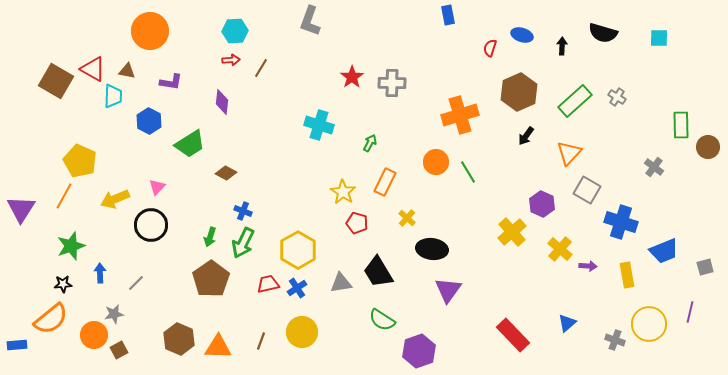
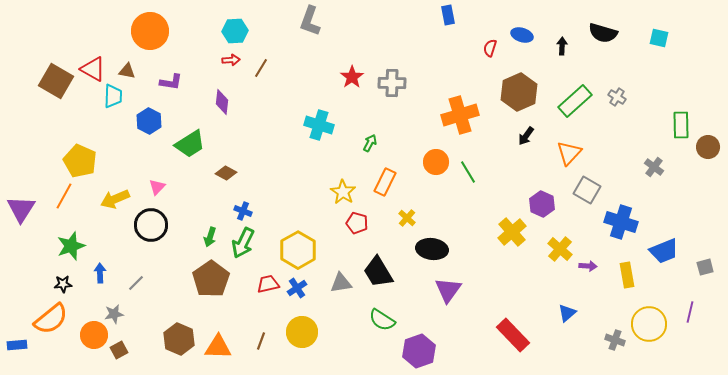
cyan square at (659, 38): rotated 12 degrees clockwise
blue triangle at (567, 323): moved 10 px up
